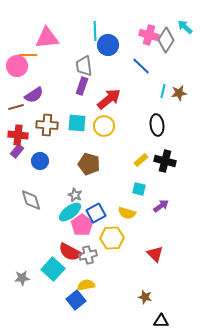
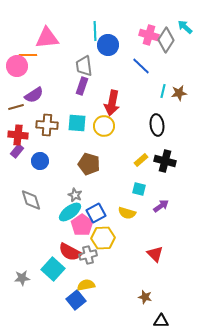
red arrow at (109, 99): moved 3 px right, 4 px down; rotated 140 degrees clockwise
yellow hexagon at (112, 238): moved 9 px left
